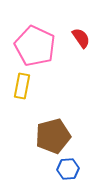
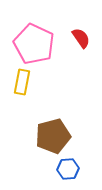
pink pentagon: moved 1 px left, 2 px up
yellow rectangle: moved 4 px up
